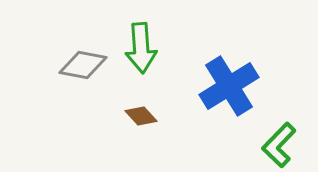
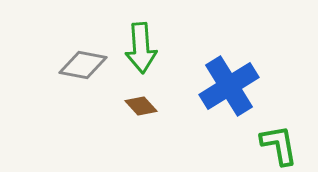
brown diamond: moved 10 px up
green L-shape: rotated 126 degrees clockwise
